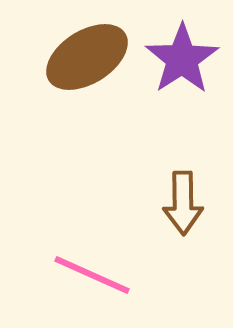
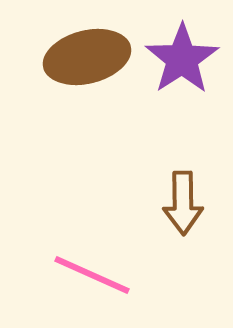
brown ellipse: rotated 18 degrees clockwise
